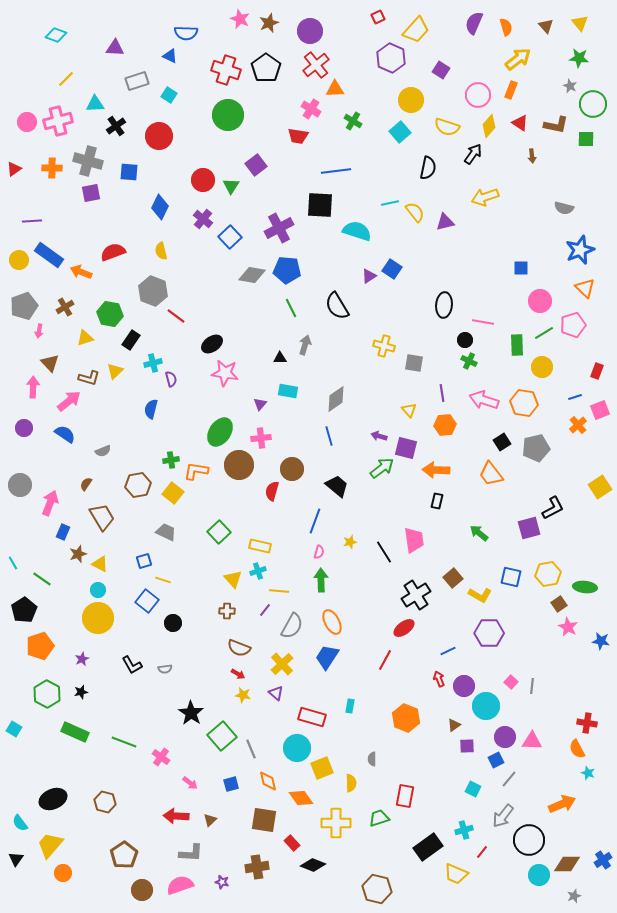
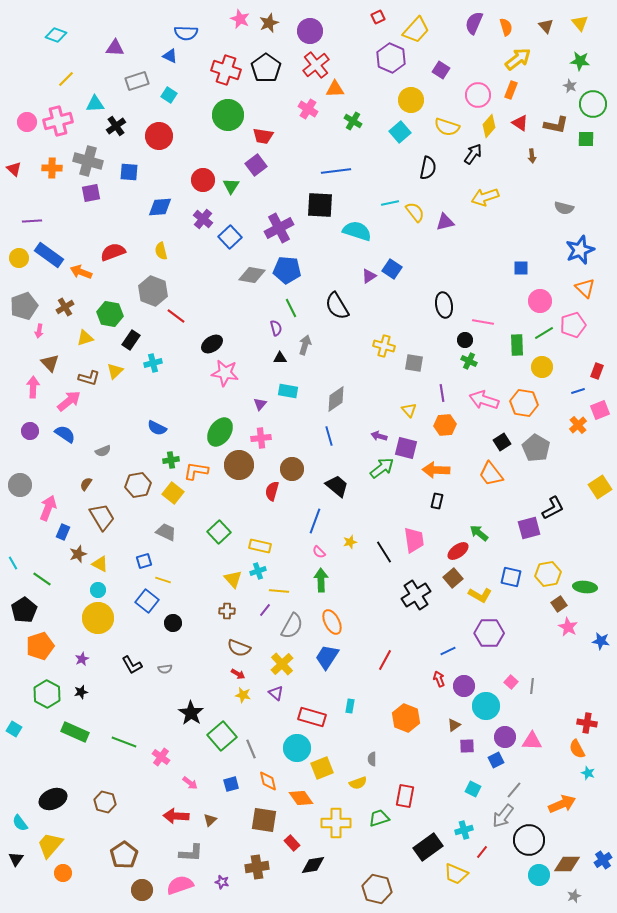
green star at (579, 58): moved 1 px right, 3 px down
pink cross at (311, 109): moved 3 px left
red trapezoid at (298, 136): moved 35 px left
red triangle at (14, 169): rotated 42 degrees counterclockwise
blue diamond at (160, 207): rotated 60 degrees clockwise
yellow circle at (19, 260): moved 2 px up
black ellipse at (444, 305): rotated 15 degrees counterclockwise
purple semicircle at (171, 379): moved 105 px right, 51 px up
blue line at (575, 397): moved 3 px right, 6 px up
blue semicircle at (151, 409): moved 6 px right, 19 px down; rotated 78 degrees counterclockwise
purple circle at (24, 428): moved 6 px right, 3 px down
gray pentagon at (536, 448): rotated 28 degrees counterclockwise
pink arrow at (50, 503): moved 2 px left, 5 px down
pink semicircle at (319, 552): rotated 120 degrees clockwise
red ellipse at (404, 628): moved 54 px right, 77 px up
gray line at (509, 779): moved 5 px right, 11 px down
yellow semicircle at (351, 783): moved 7 px right; rotated 72 degrees clockwise
black diamond at (313, 865): rotated 30 degrees counterclockwise
